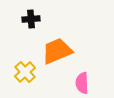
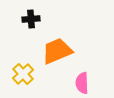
yellow cross: moved 2 px left, 2 px down
